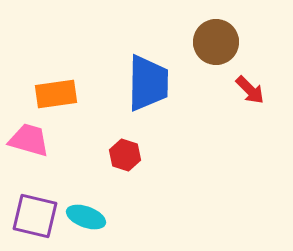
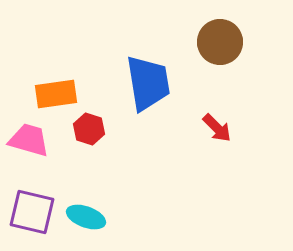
brown circle: moved 4 px right
blue trapezoid: rotated 10 degrees counterclockwise
red arrow: moved 33 px left, 38 px down
red hexagon: moved 36 px left, 26 px up
purple square: moved 3 px left, 4 px up
